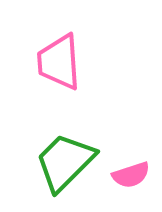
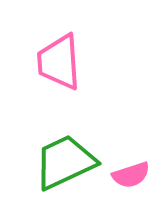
green trapezoid: rotated 20 degrees clockwise
